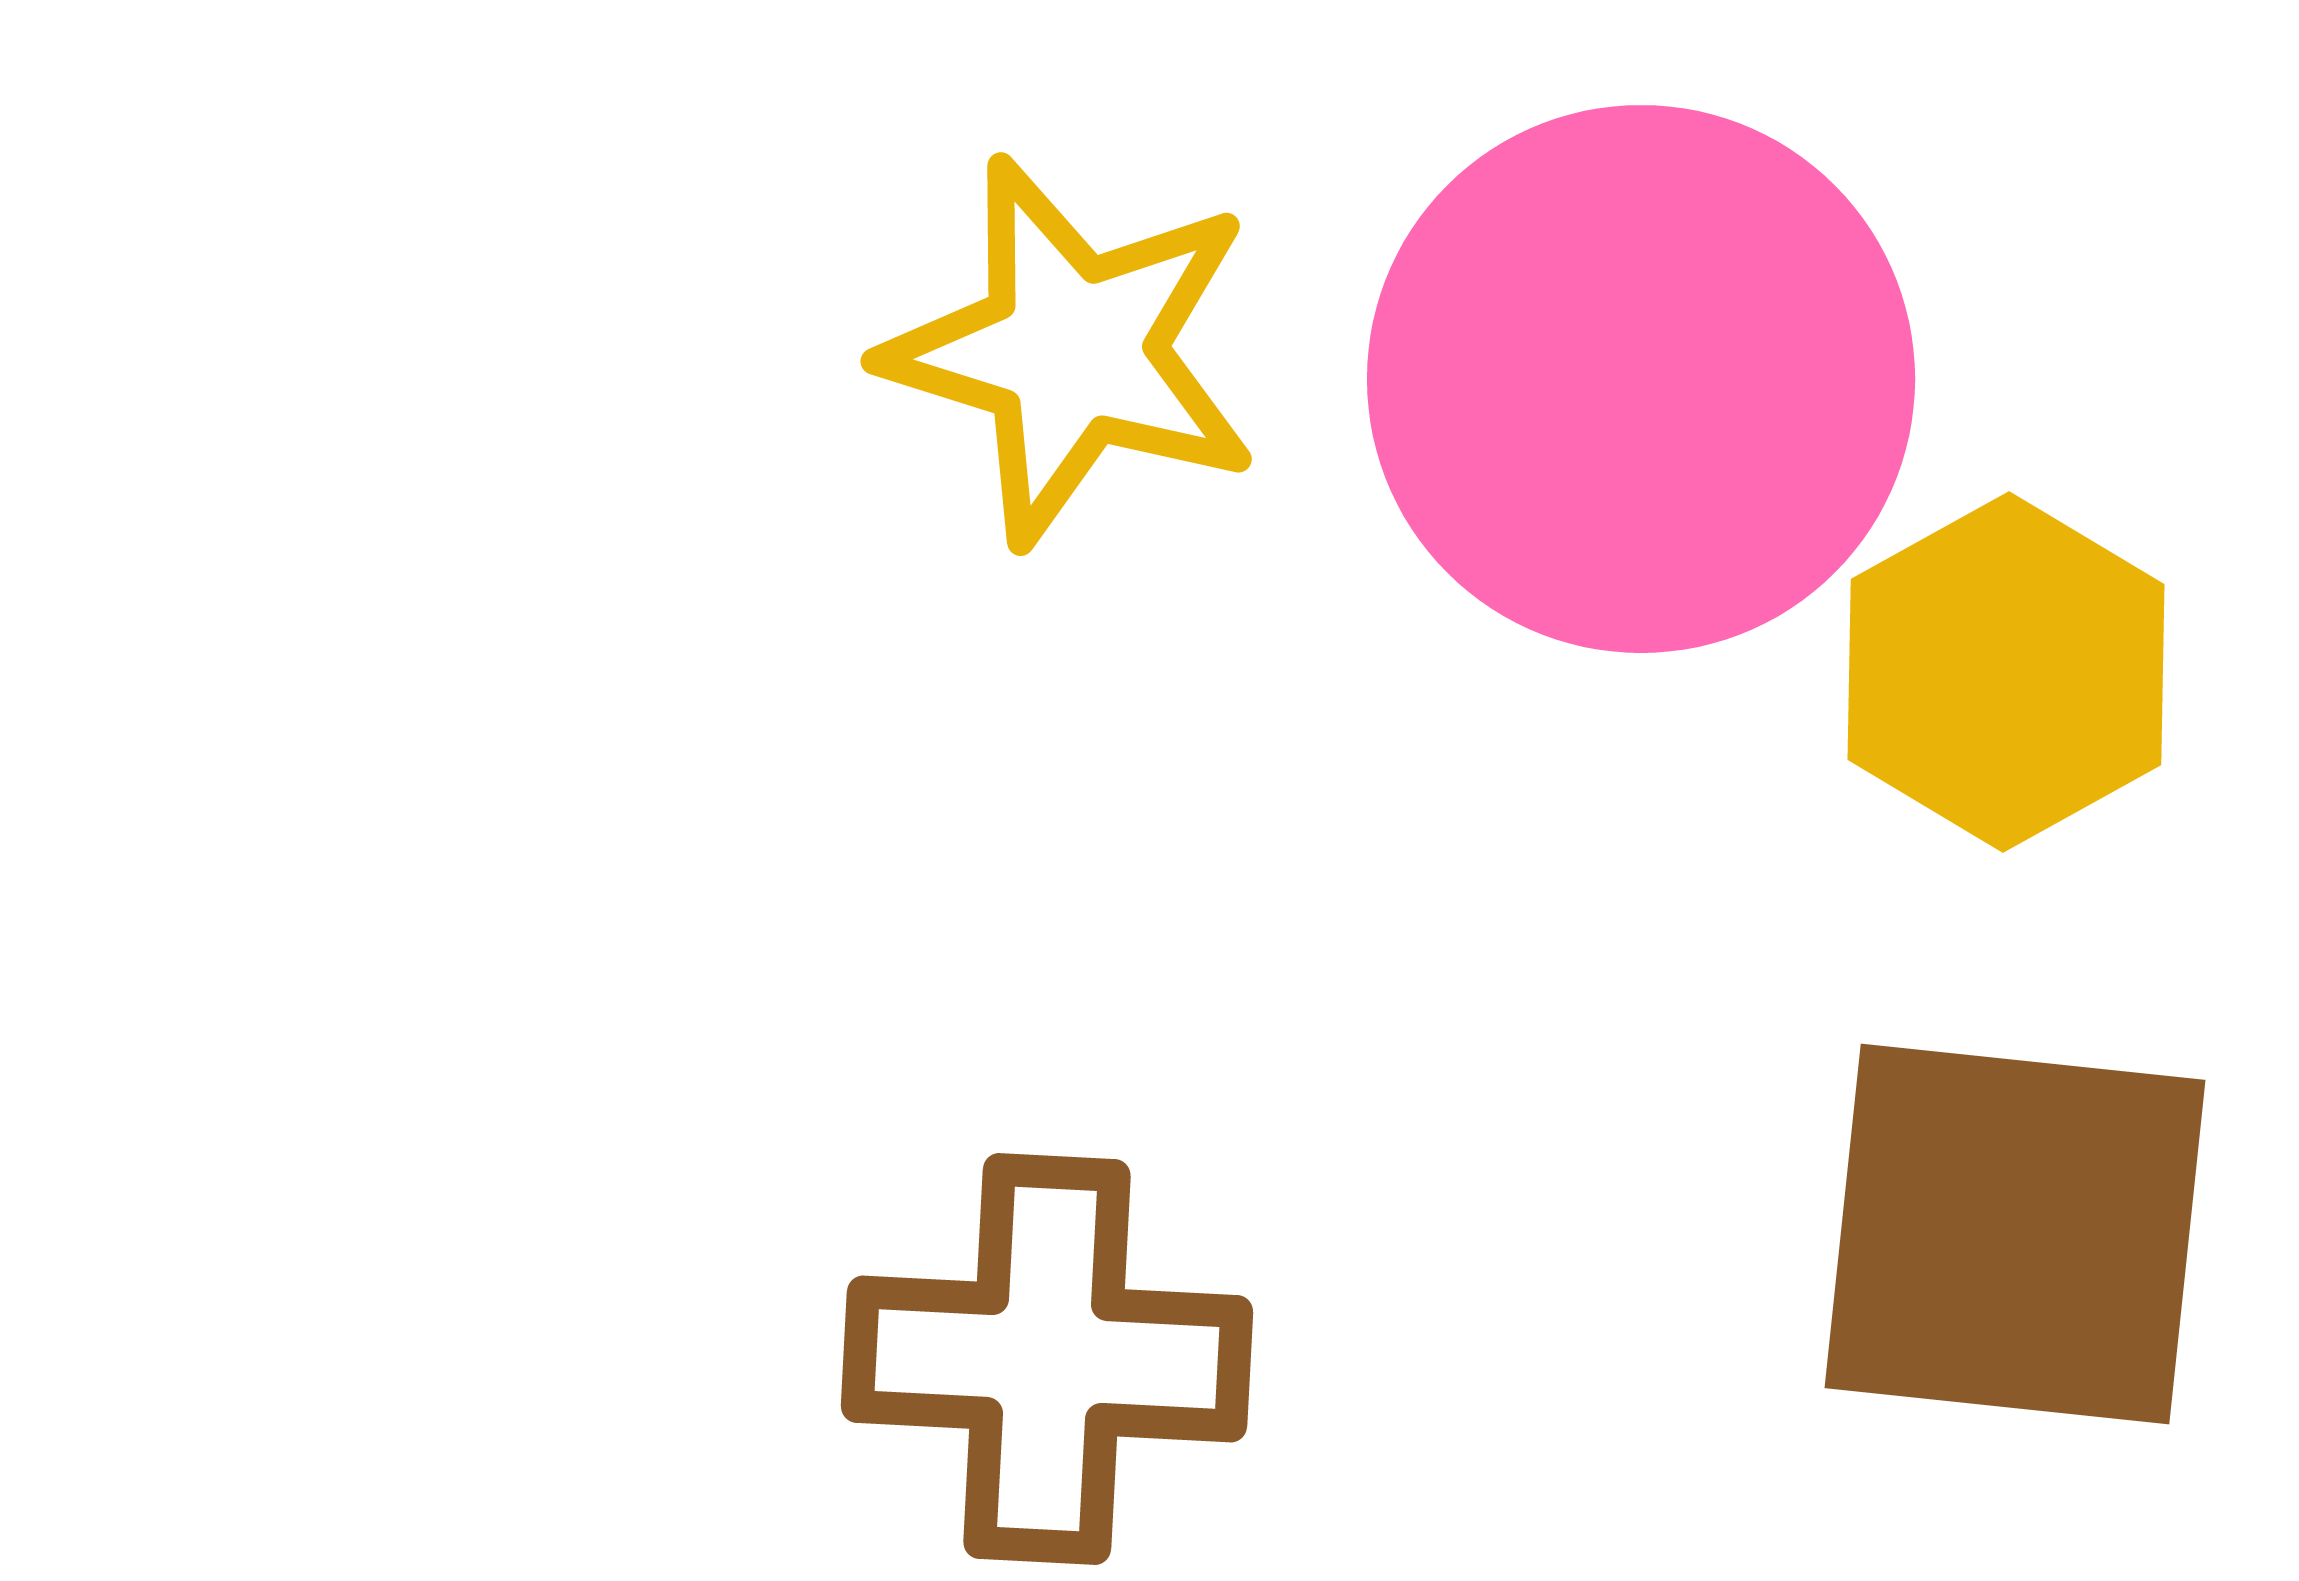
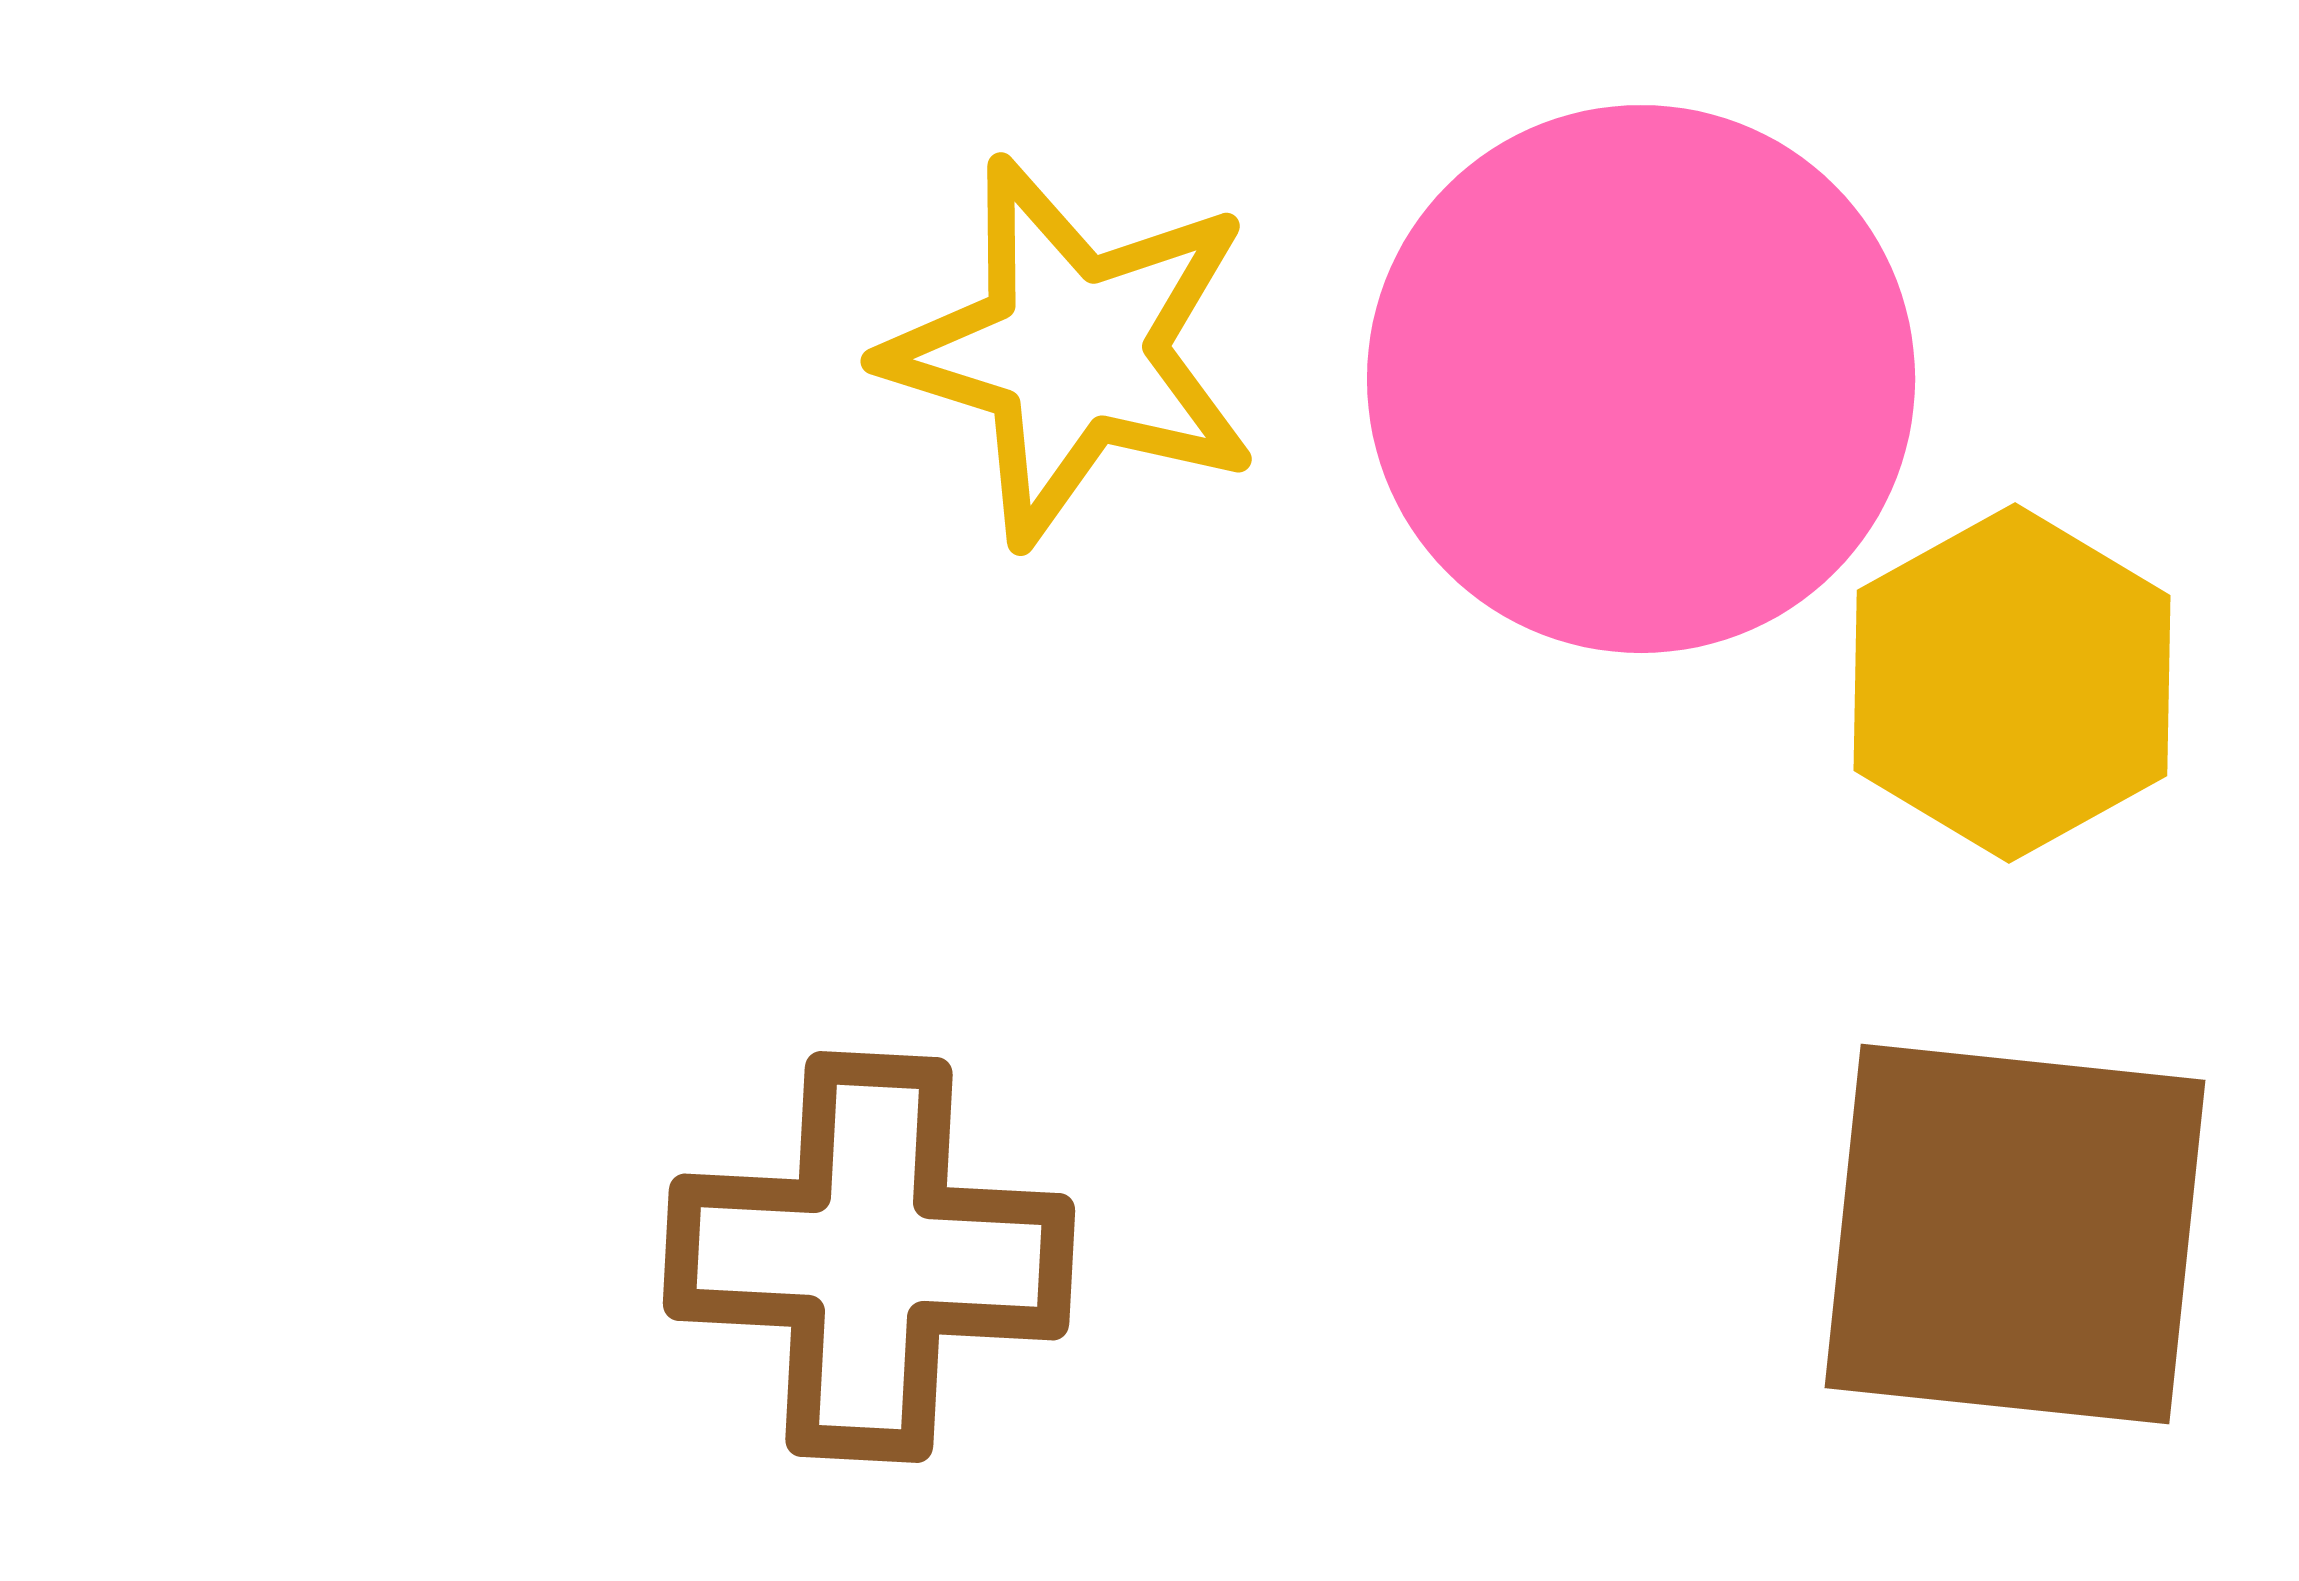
yellow hexagon: moved 6 px right, 11 px down
brown cross: moved 178 px left, 102 px up
